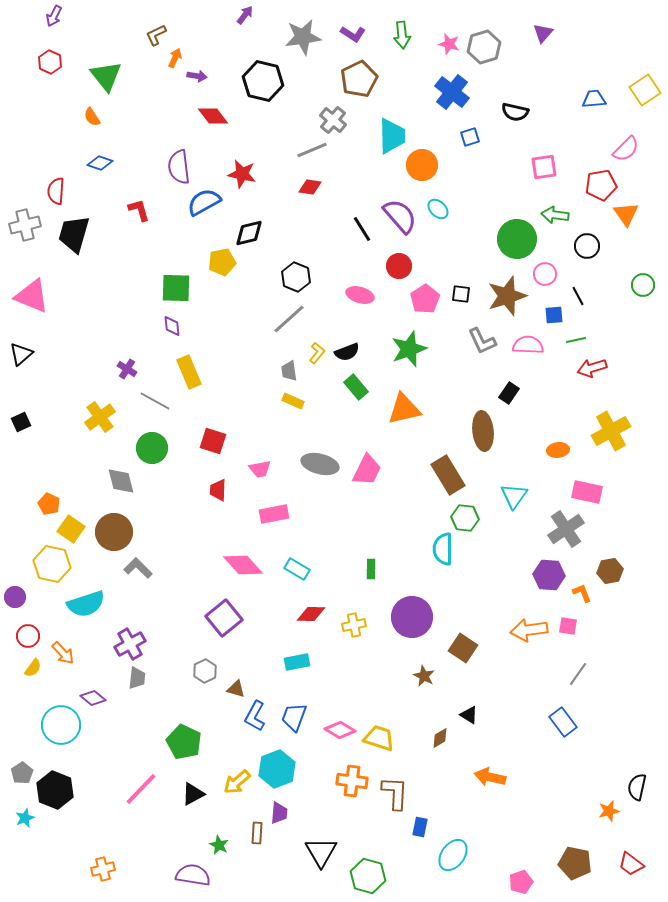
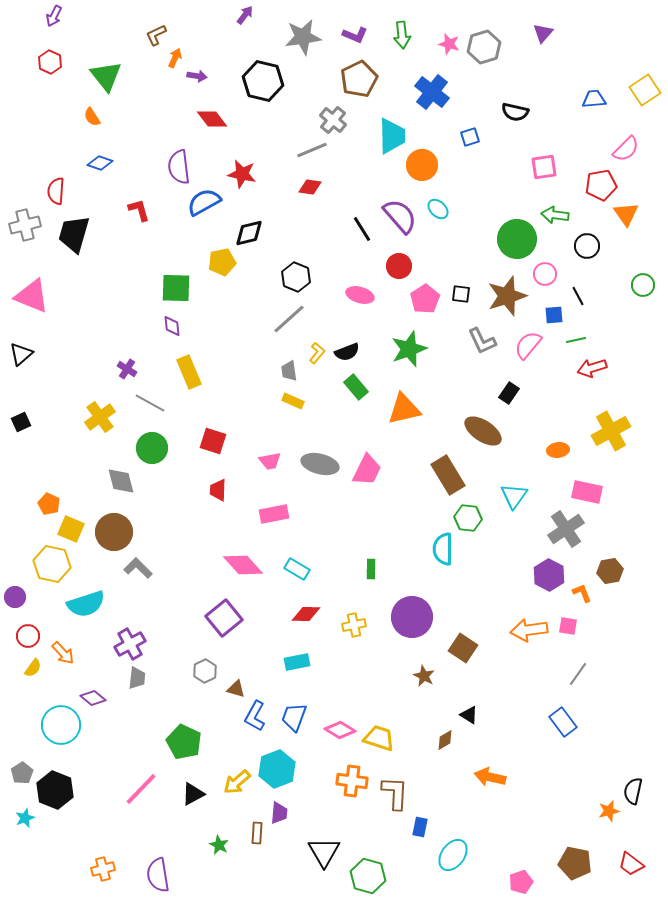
purple L-shape at (353, 34): moved 2 px right, 1 px down; rotated 10 degrees counterclockwise
blue cross at (452, 92): moved 20 px left
red diamond at (213, 116): moved 1 px left, 3 px down
pink semicircle at (528, 345): rotated 52 degrees counterclockwise
gray line at (155, 401): moved 5 px left, 2 px down
brown ellipse at (483, 431): rotated 51 degrees counterclockwise
pink trapezoid at (260, 469): moved 10 px right, 8 px up
green hexagon at (465, 518): moved 3 px right
yellow square at (71, 529): rotated 12 degrees counterclockwise
purple hexagon at (549, 575): rotated 24 degrees clockwise
red diamond at (311, 614): moved 5 px left
brown diamond at (440, 738): moved 5 px right, 2 px down
black semicircle at (637, 787): moved 4 px left, 4 px down
black triangle at (321, 852): moved 3 px right
purple semicircle at (193, 875): moved 35 px left; rotated 108 degrees counterclockwise
